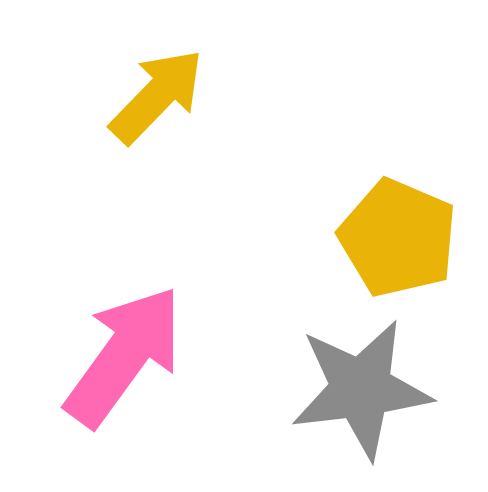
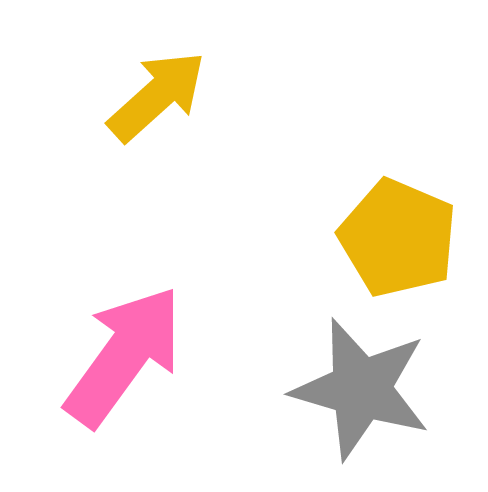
yellow arrow: rotated 4 degrees clockwise
gray star: rotated 23 degrees clockwise
